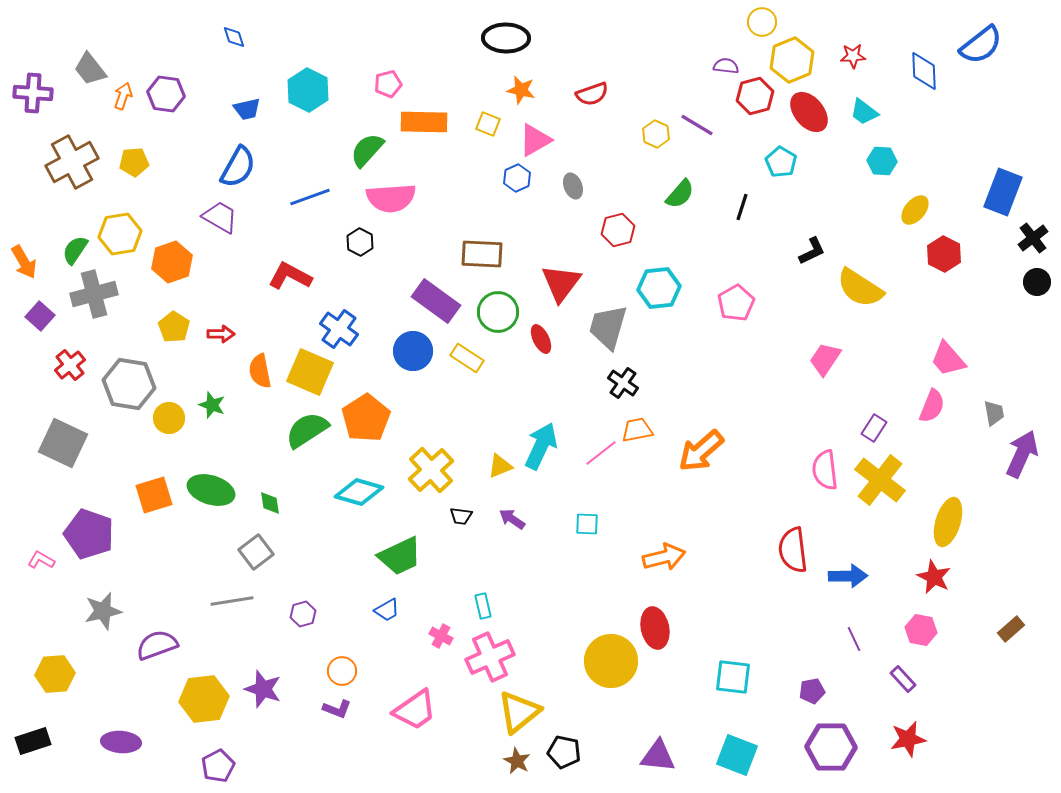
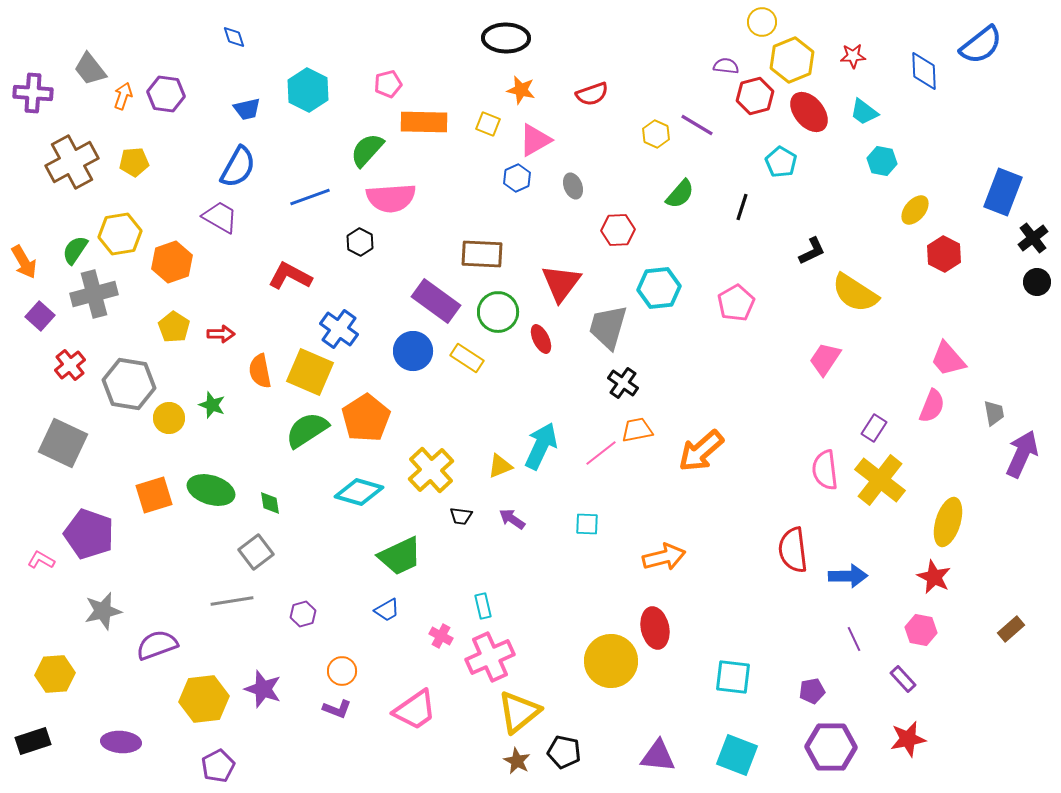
cyan hexagon at (882, 161): rotated 8 degrees clockwise
red hexagon at (618, 230): rotated 12 degrees clockwise
yellow semicircle at (860, 288): moved 5 px left, 5 px down
